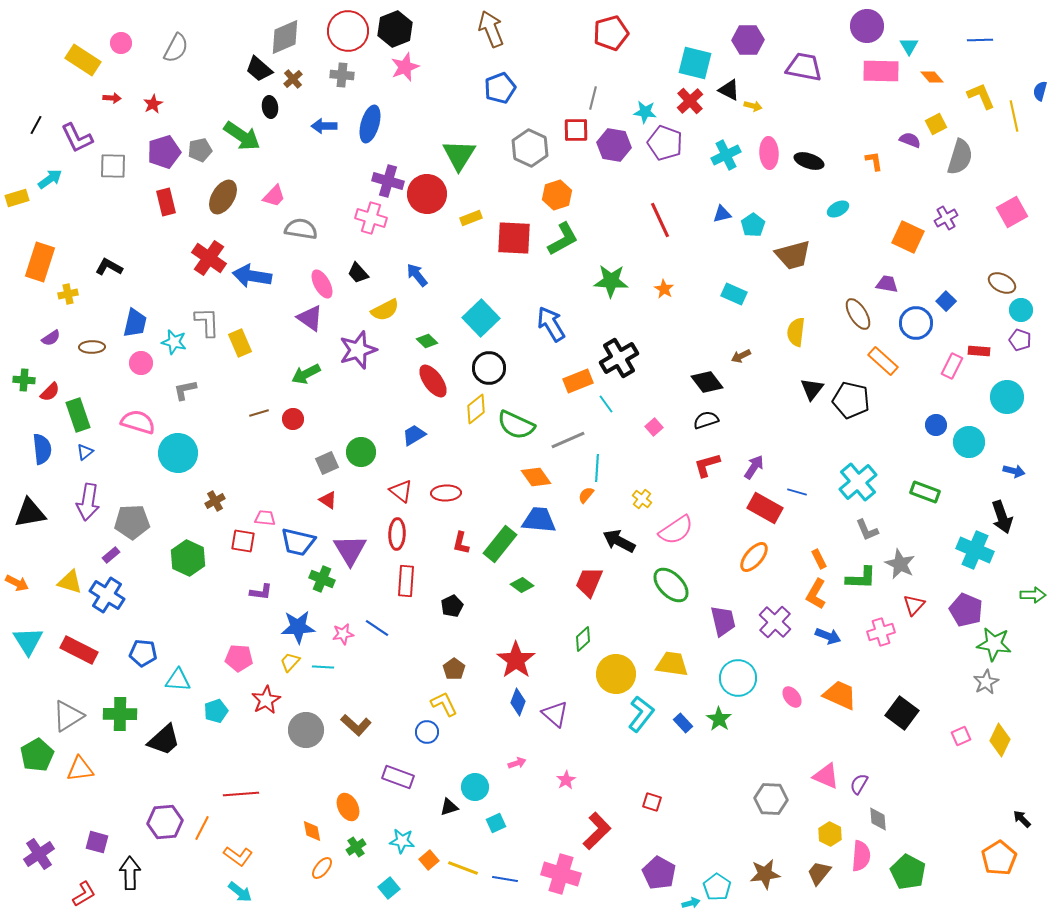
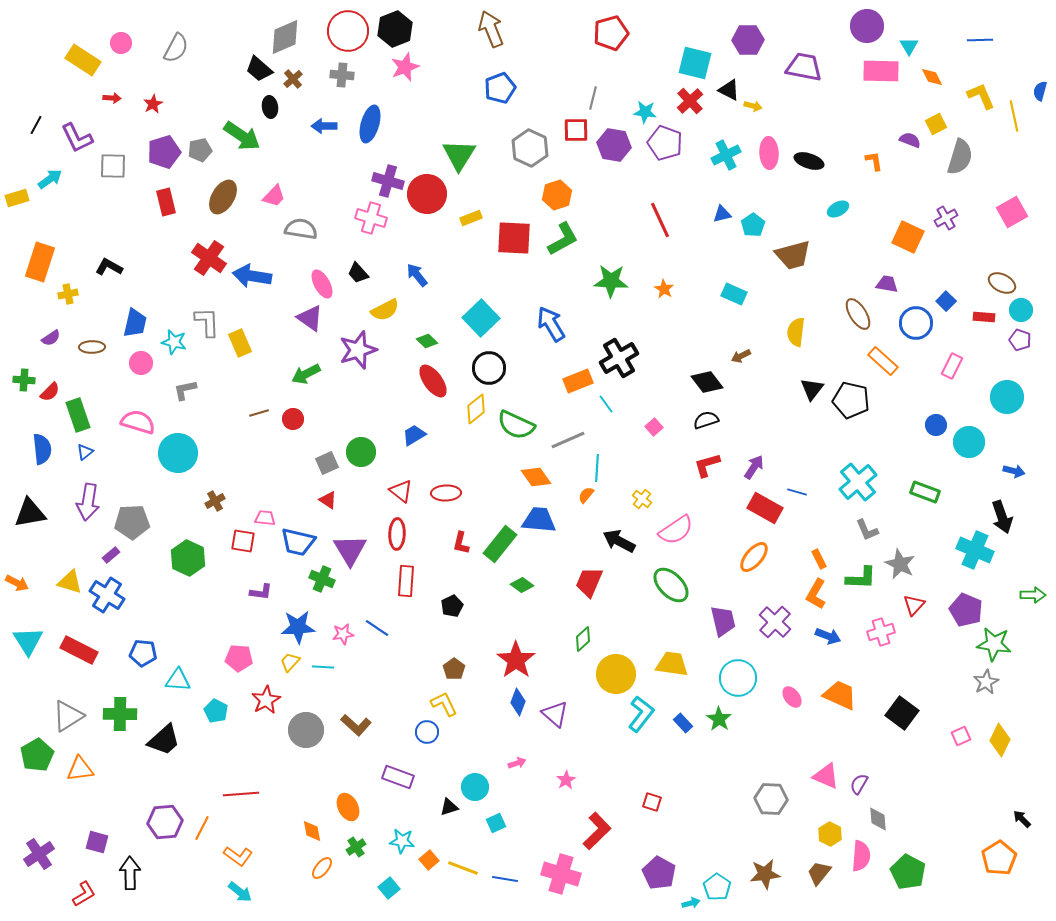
orange diamond at (932, 77): rotated 15 degrees clockwise
red rectangle at (979, 351): moved 5 px right, 34 px up
cyan pentagon at (216, 711): rotated 25 degrees counterclockwise
